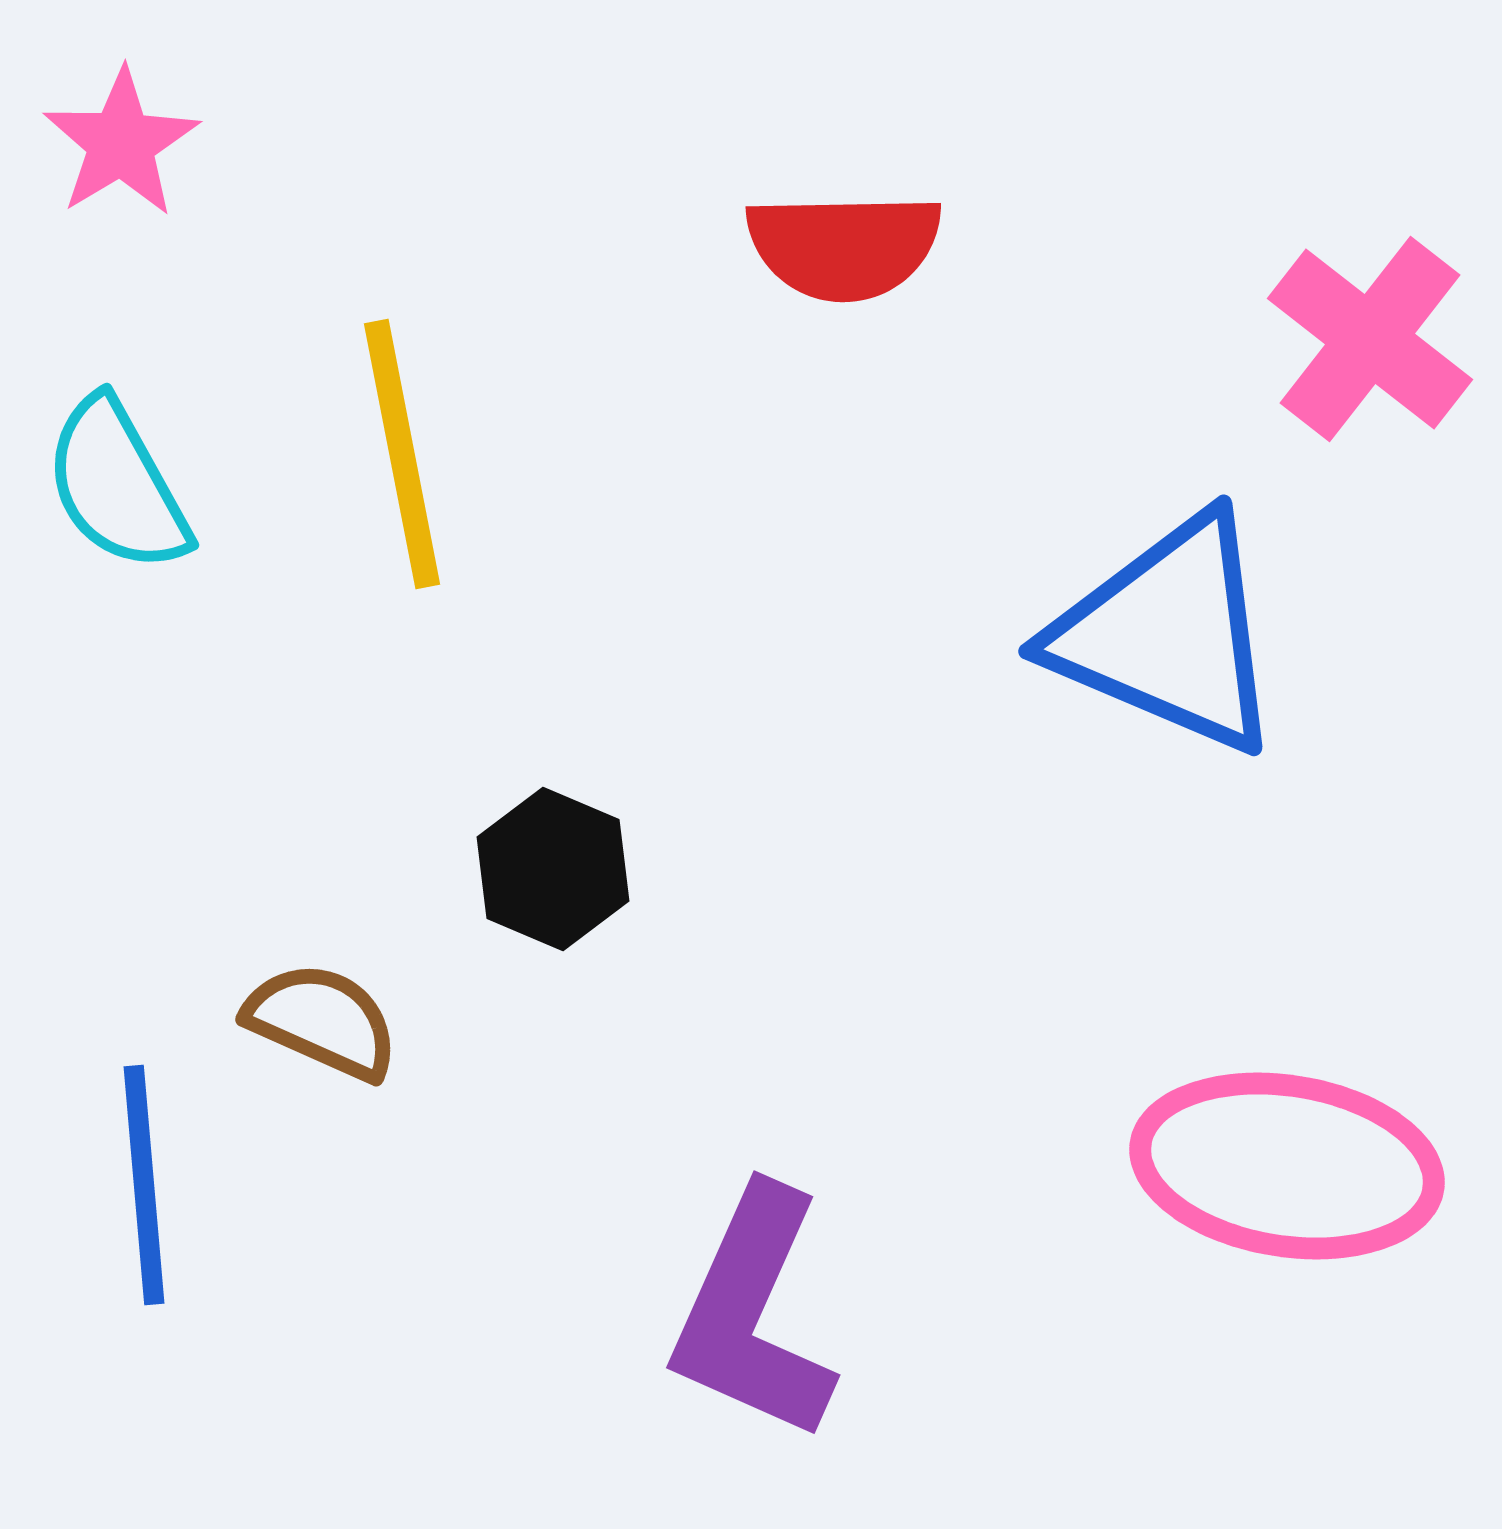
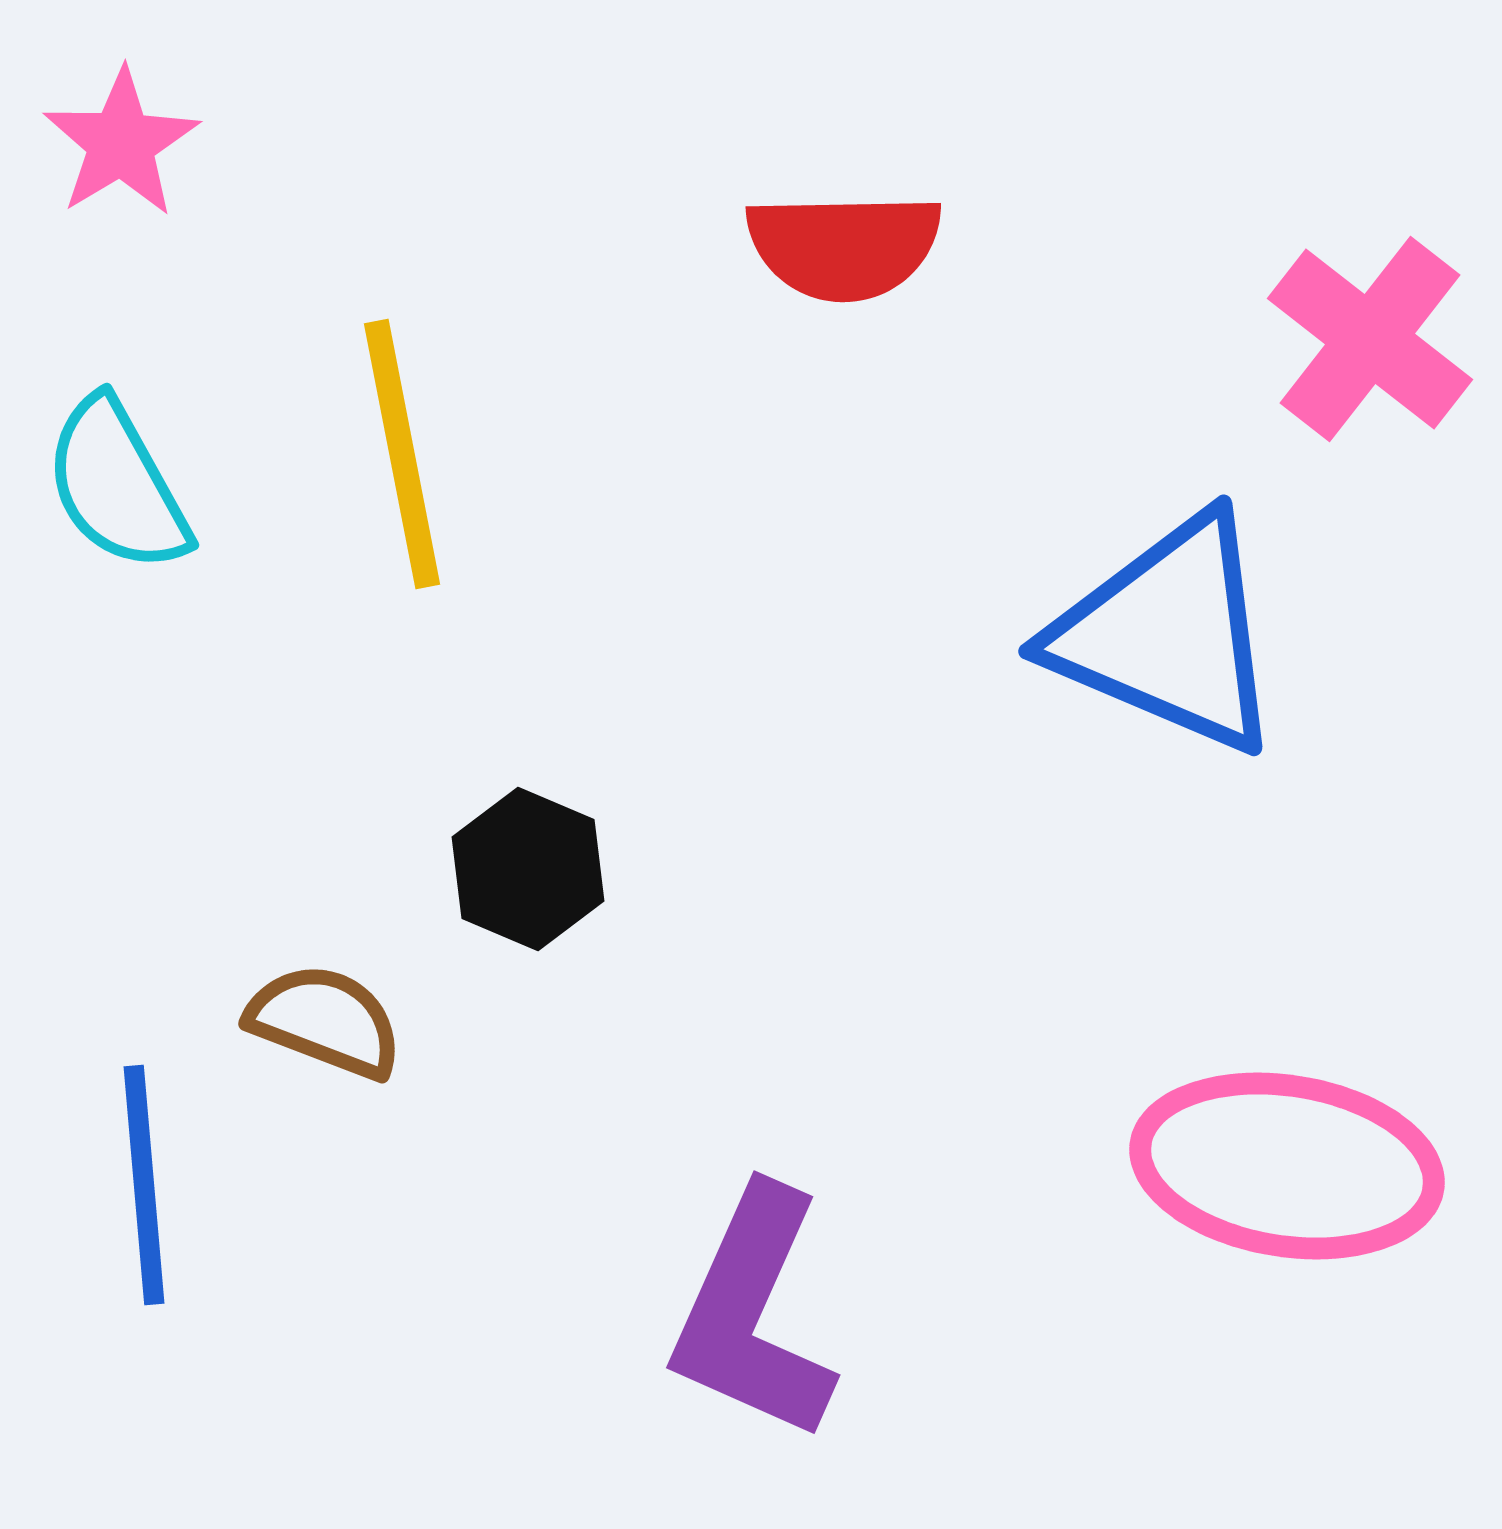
black hexagon: moved 25 px left
brown semicircle: moved 3 px right; rotated 3 degrees counterclockwise
